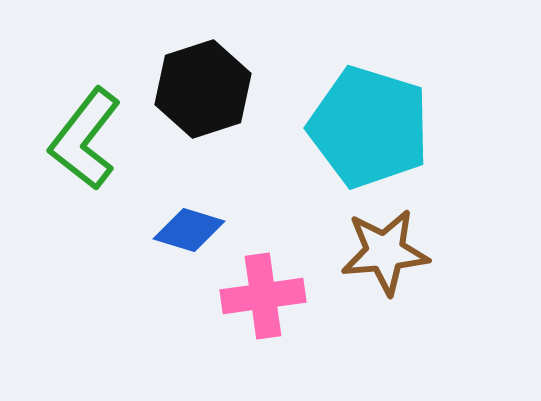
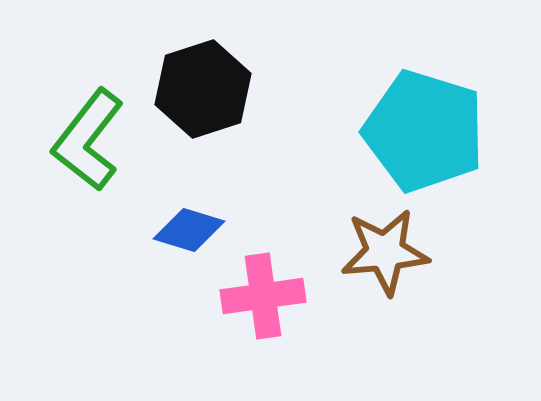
cyan pentagon: moved 55 px right, 4 px down
green L-shape: moved 3 px right, 1 px down
